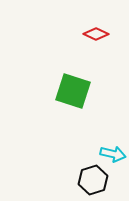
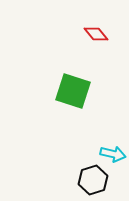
red diamond: rotated 25 degrees clockwise
